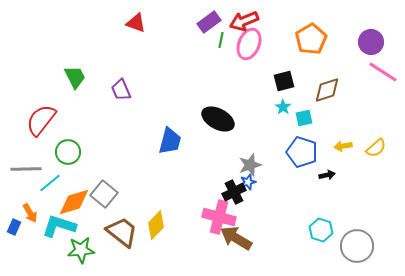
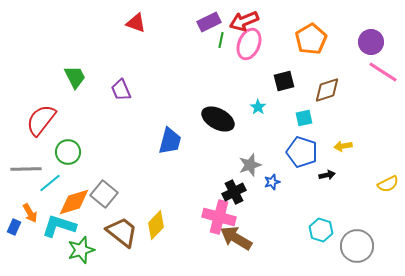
purple rectangle: rotated 10 degrees clockwise
cyan star: moved 25 px left
yellow semicircle: moved 12 px right, 36 px down; rotated 15 degrees clockwise
blue star: moved 24 px right
green star: rotated 12 degrees counterclockwise
